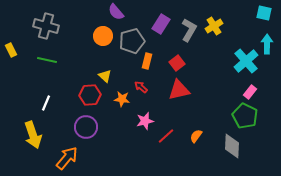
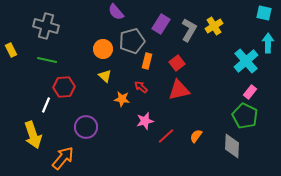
orange circle: moved 13 px down
cyan arrow: moved 1 px right, 1 px up
red hexagon: moved 26 px left, 8 px up
white line: moved 2 px down
orange arrow: moved 4 px left
